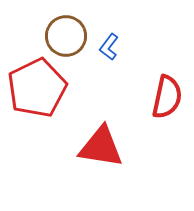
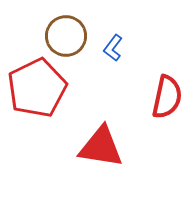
blue L-shape: moved 4 px right, 1 px down
